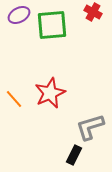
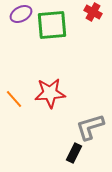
purple ellipse: moved 2 px right, 1 px up
red star: rotated 20 degrees clockwise
black rectangle: moved 2 px up
